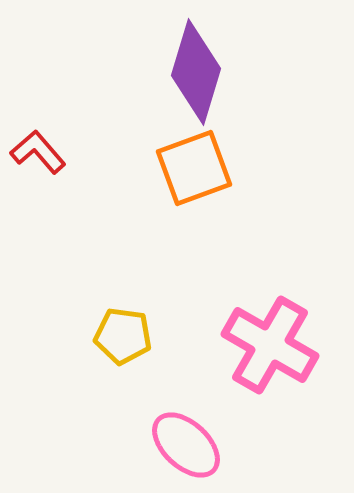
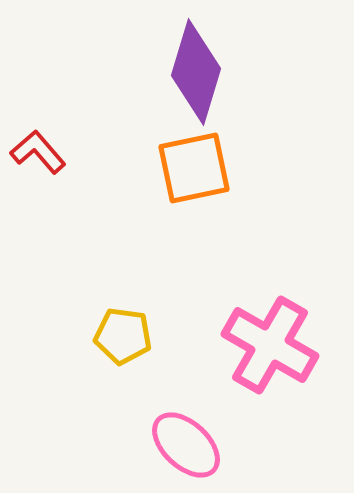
orange square: rotated 8 degrees clockwise
